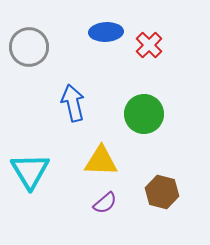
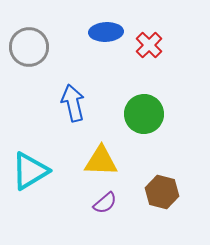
cyan triangle: rotated 30 degrees clockwise
